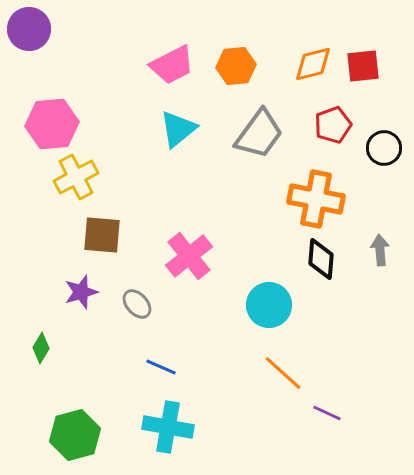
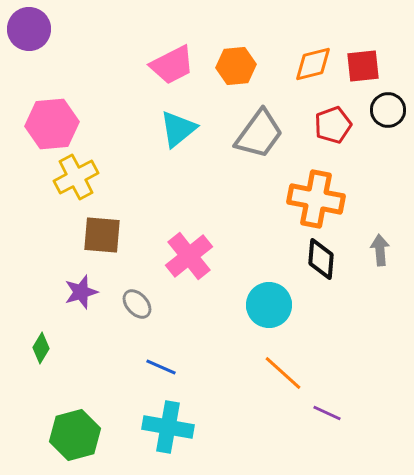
black circle: moved 4 px right, 38 px up
